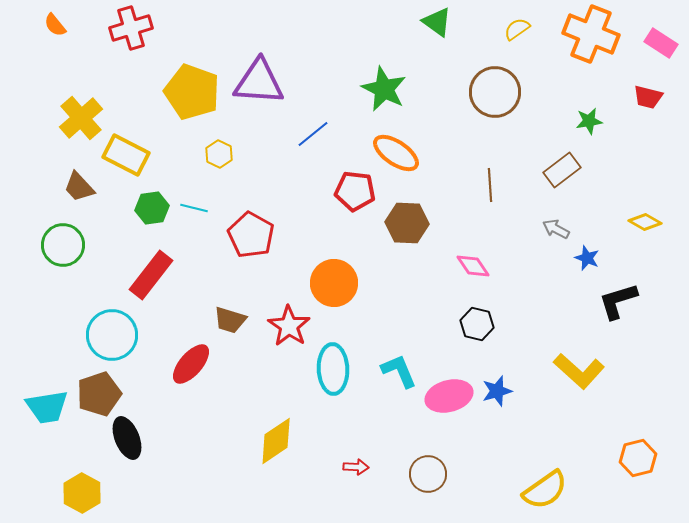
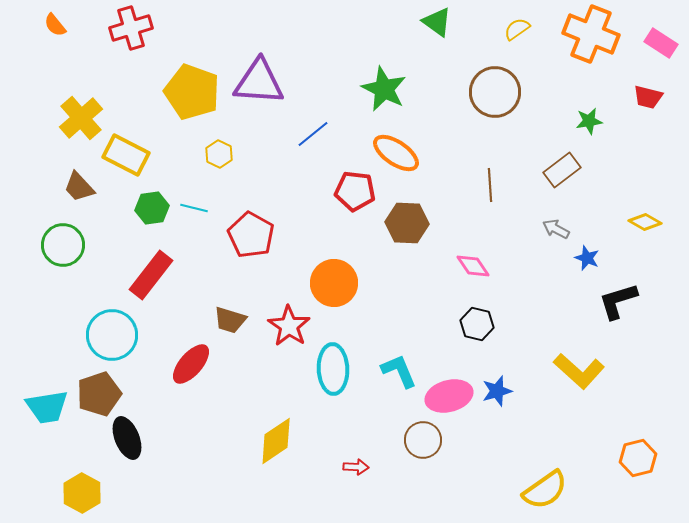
brown circle at (428, 474): moved 5 px left, 34 px up
